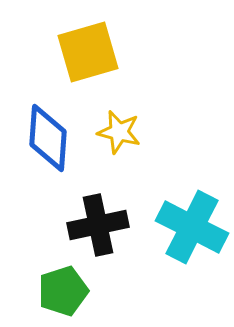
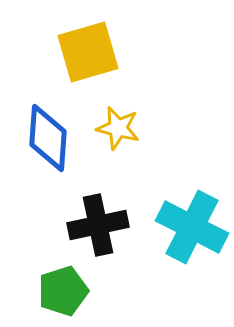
yellow star: moved 1 px left, 4 px up
